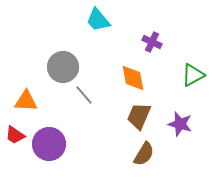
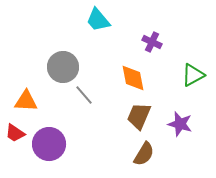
red trapezoid: moved 2 px up
